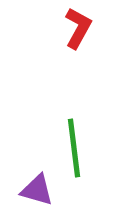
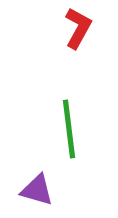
green line: moved 5 px left, 19 px up
